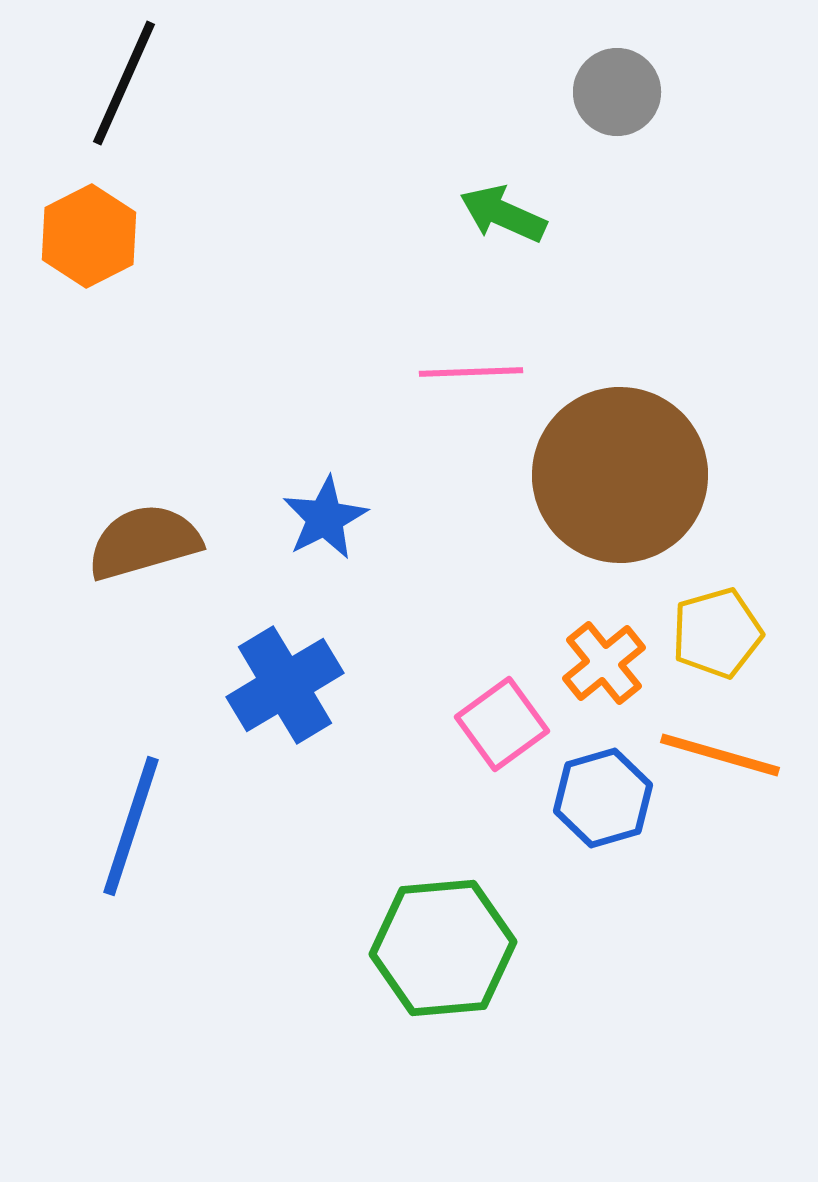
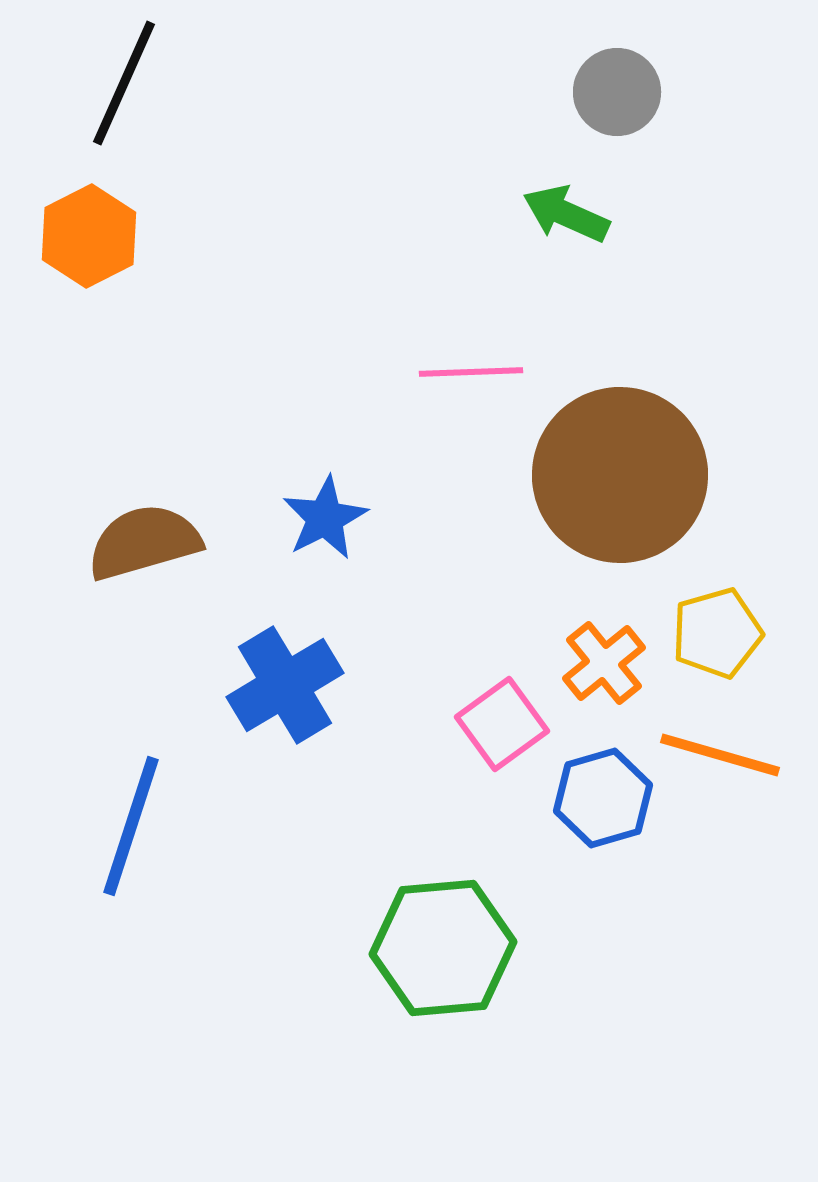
green arrow: moved 63 px right
